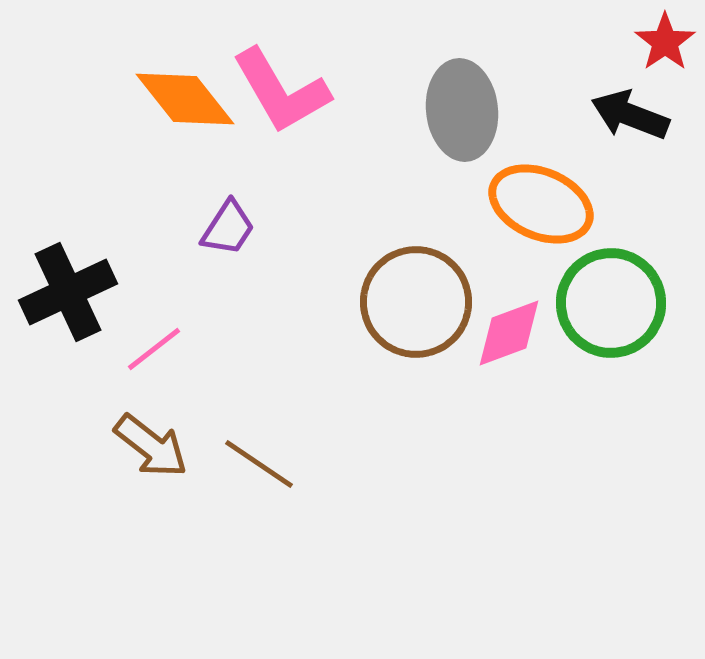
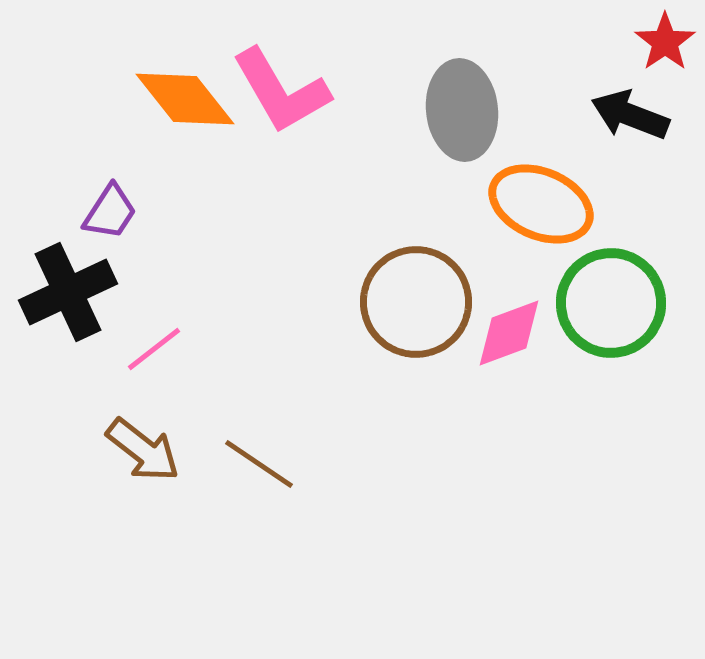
purple trapezoid: moved 118 px left, 16 px up
brown arrow: moved 8 px left, 4 px down
